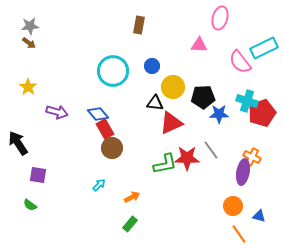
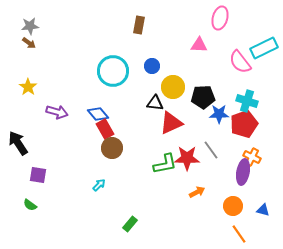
red pentagon: moved 18 px left, 11 px down
orange arrow: moved 65 px right, 5 px up
blue triangle: moved 4 px right, 6 px up
